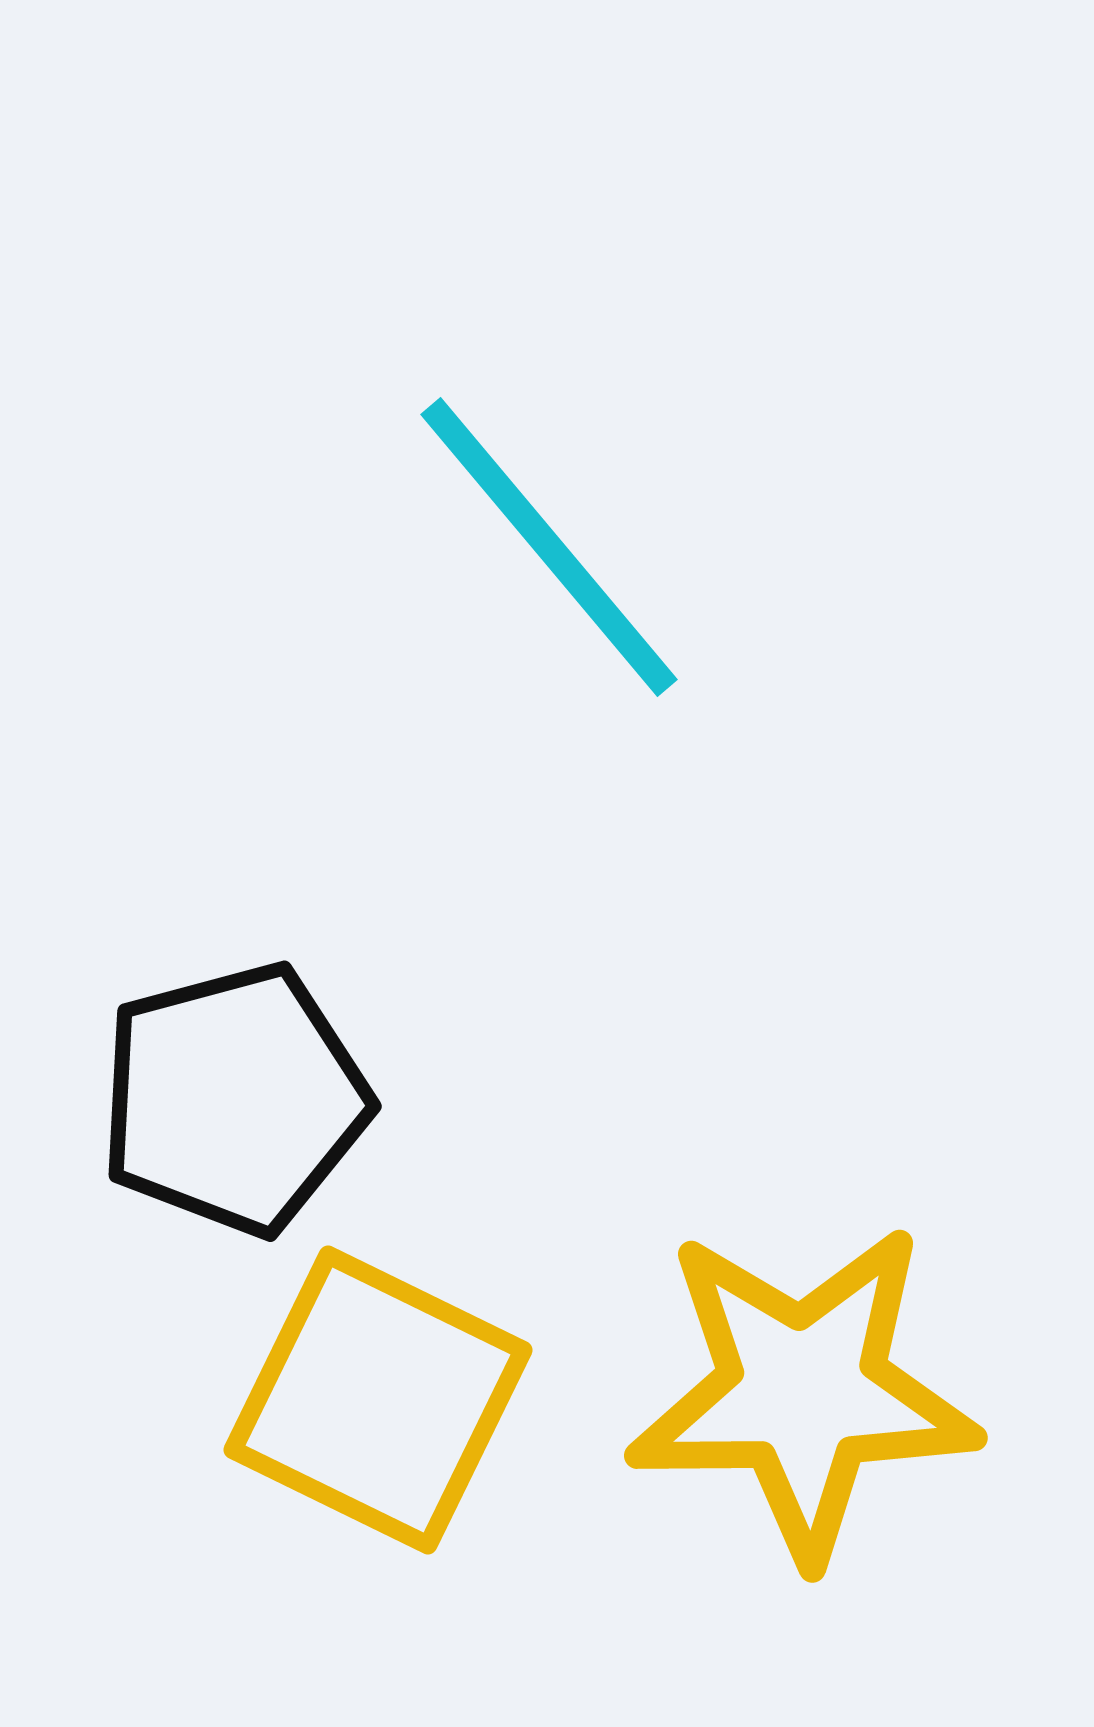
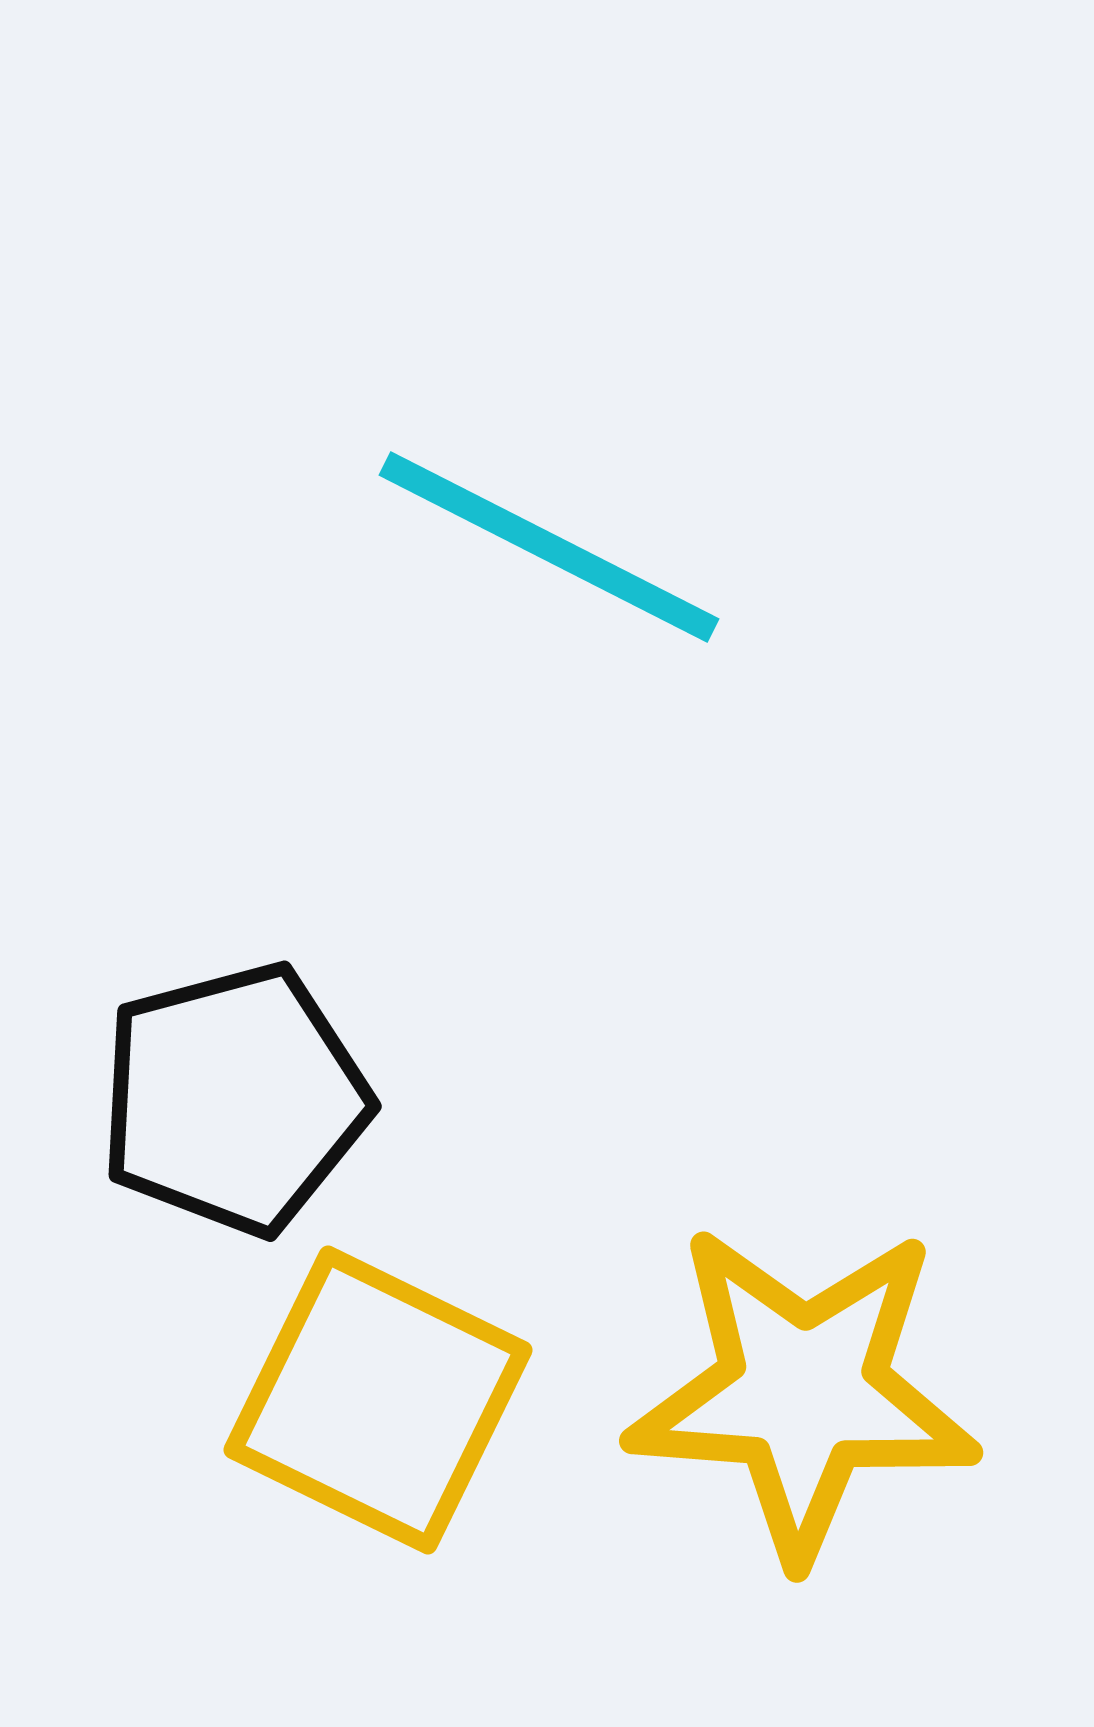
cyan line: rotated 23 degrees counterclockwise
yellow star: rotated 5 degrees clockwise
